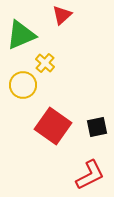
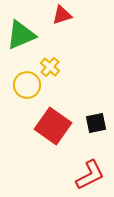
red triangle: rotated 25 degrees clockwise
yellow cross: moved 5 px right, 4 px down
yellow circle: moved 4 px right
black square: moved 1 px left, 4 px up
